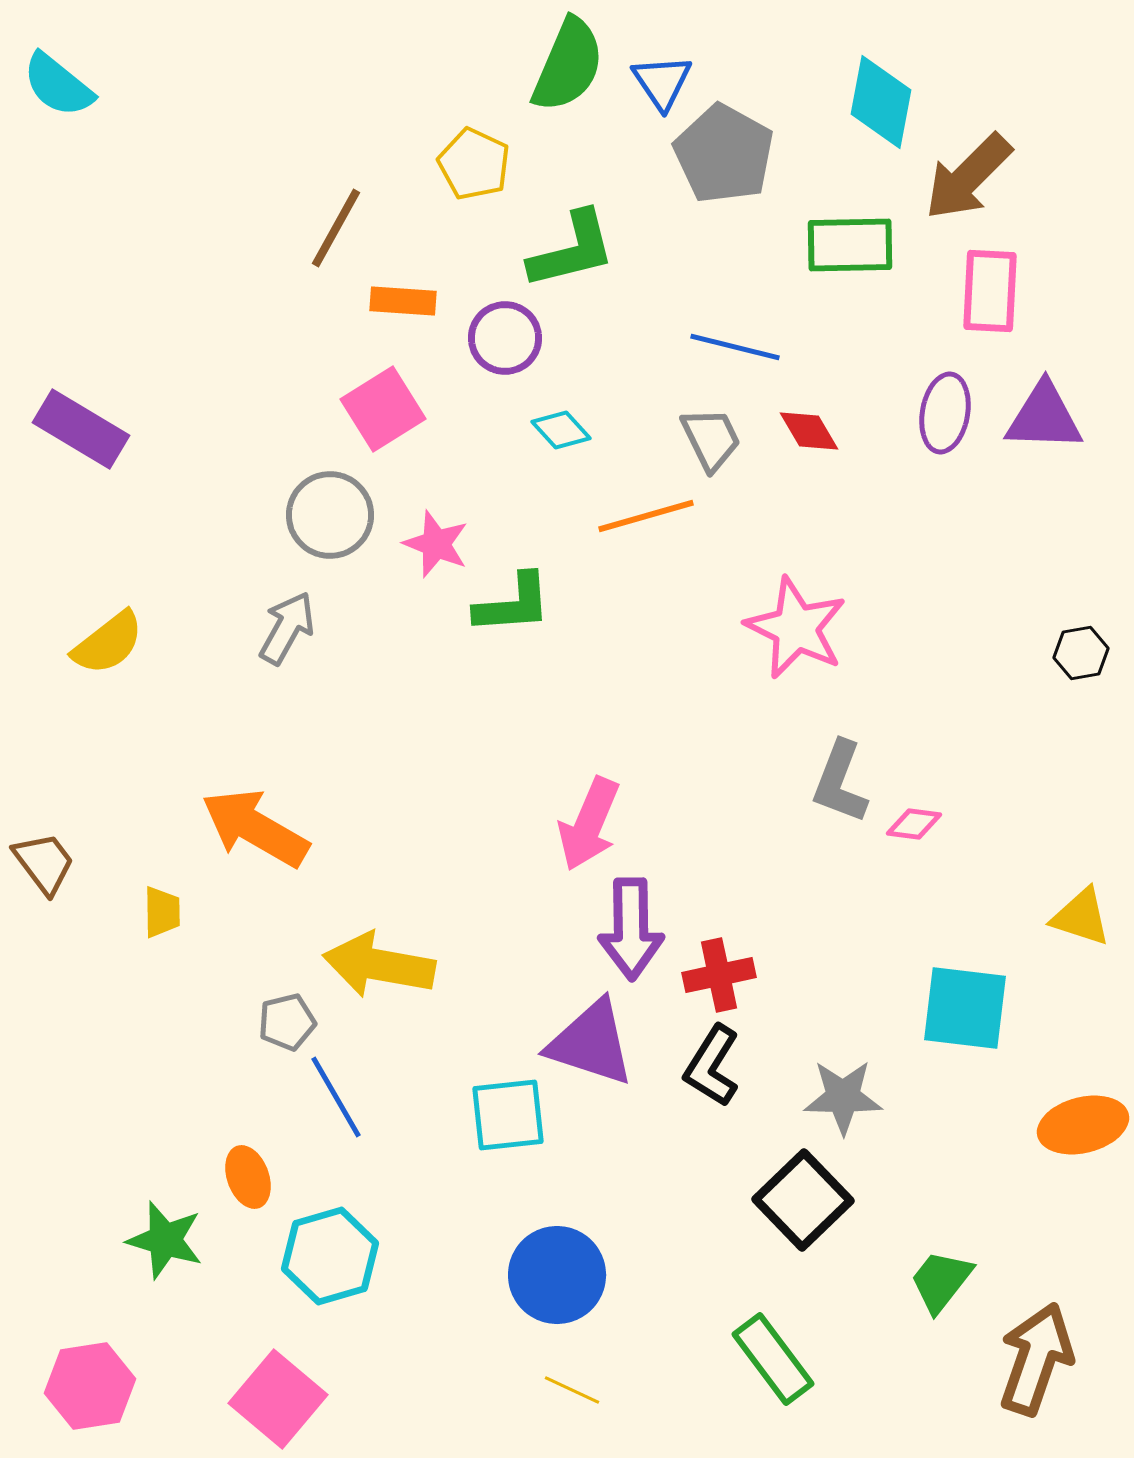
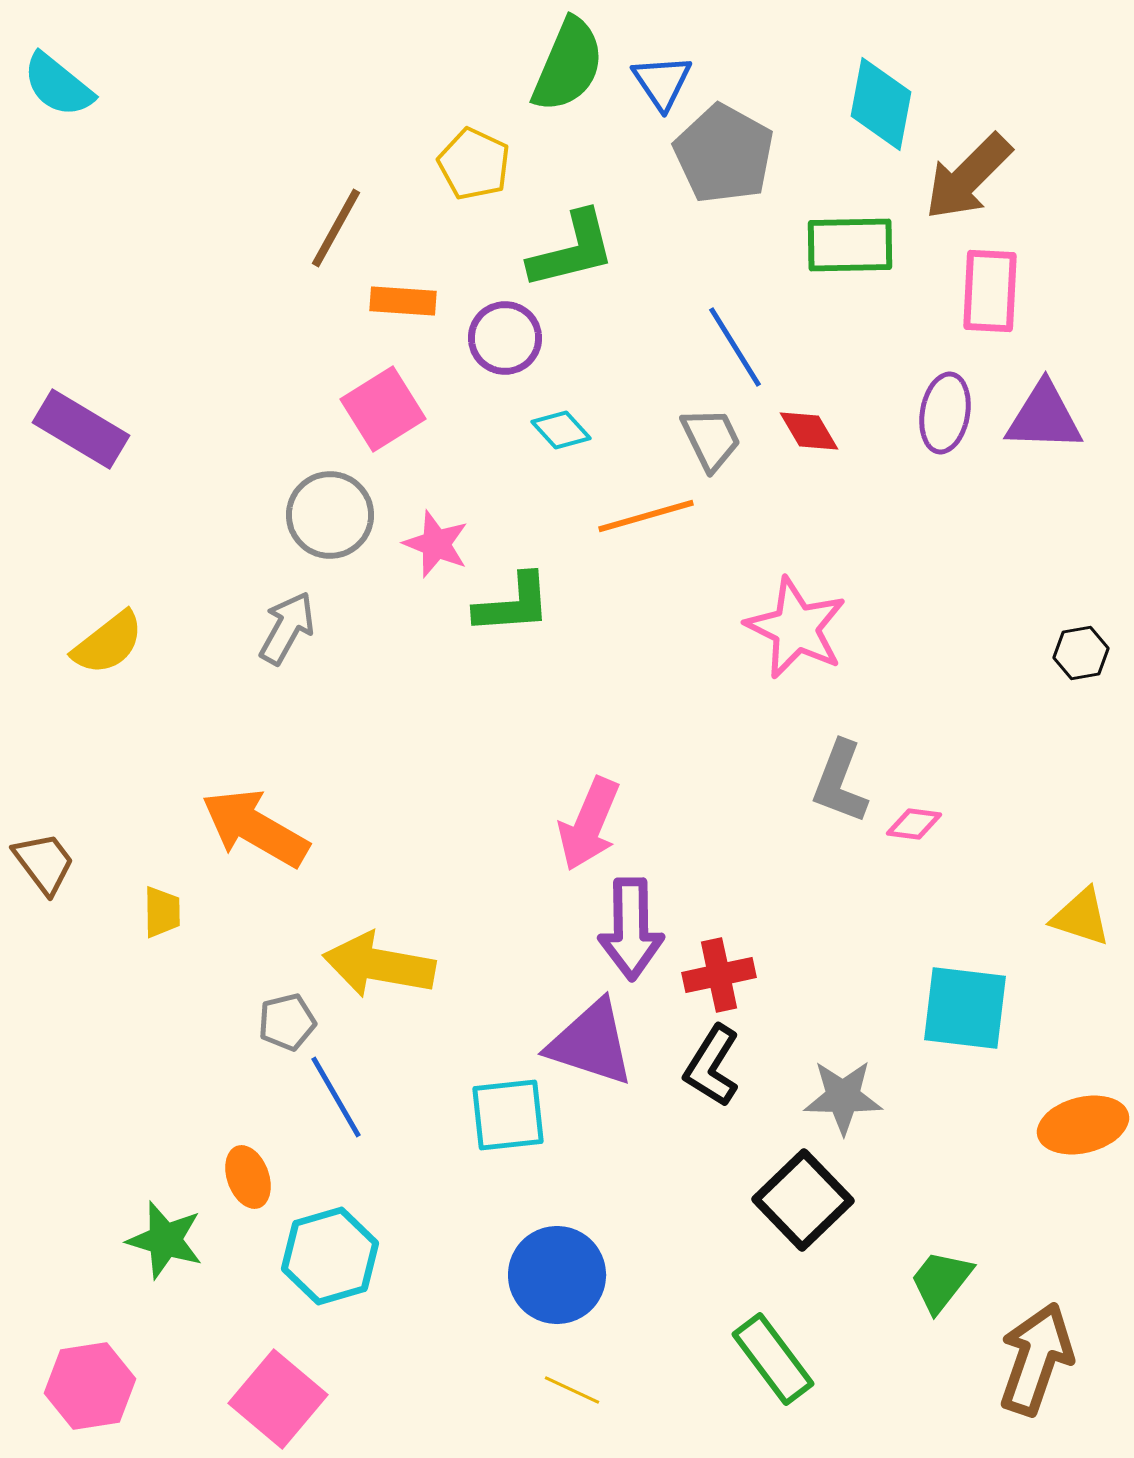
cyan diamond at (881, 102): moved 2 px down
blue line at (735, 347): rotated 44 degrees clockwise
